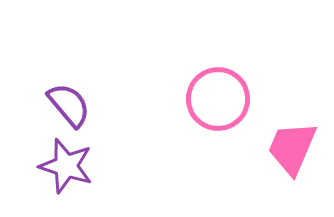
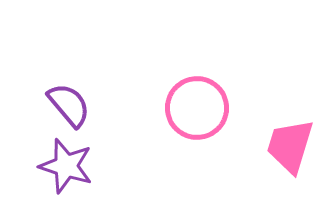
pink circle: moved 21 px left, 9 px down
pink trapezoid: moved 2 px left, 2 px up; rotated 6 degrees counterclockwise
